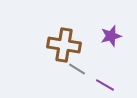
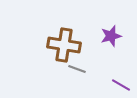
gray line: rotated 12 degrees counterclockwise
purple line: moved 16 px right
